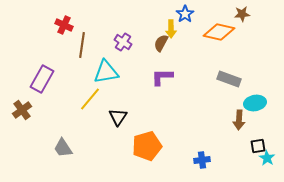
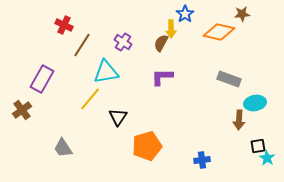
brown line: rotated 25 degrees clockwise
